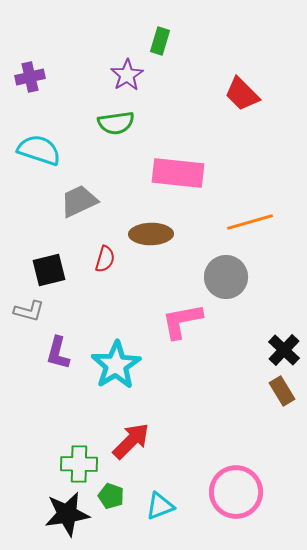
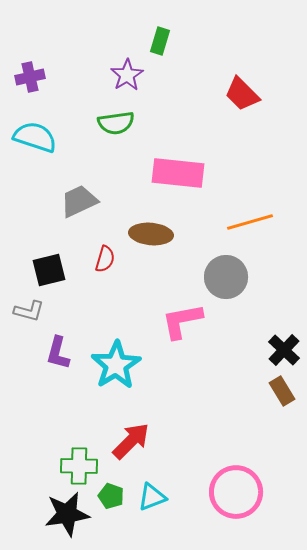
cyan semicircle: moved 4 px left, 13 px up
brown ellipse: rotated 6 degrees clockwise
green cross: moved 2 px down
cyan triangle: moved 8 px left, 9 px up
